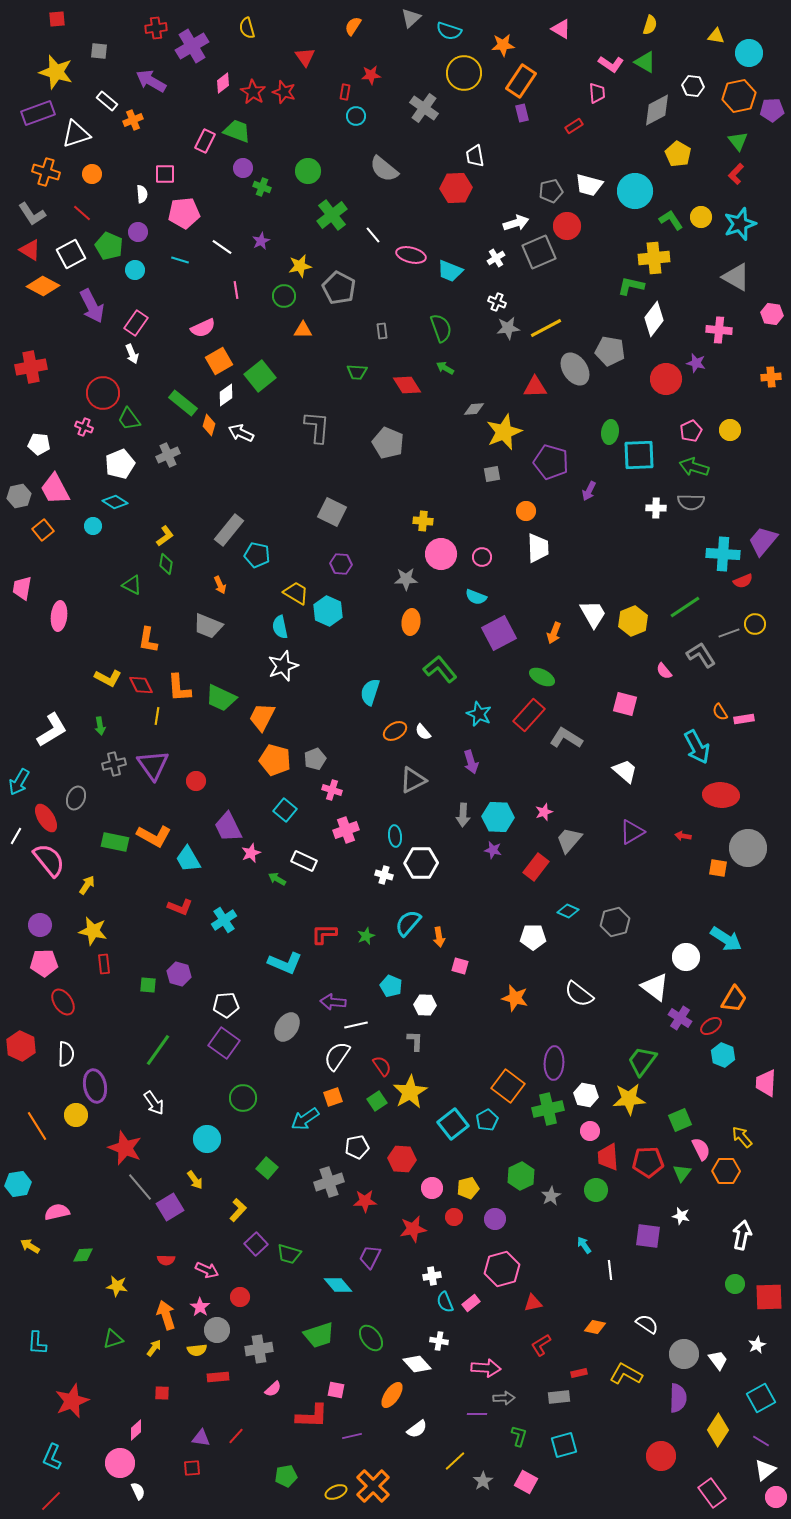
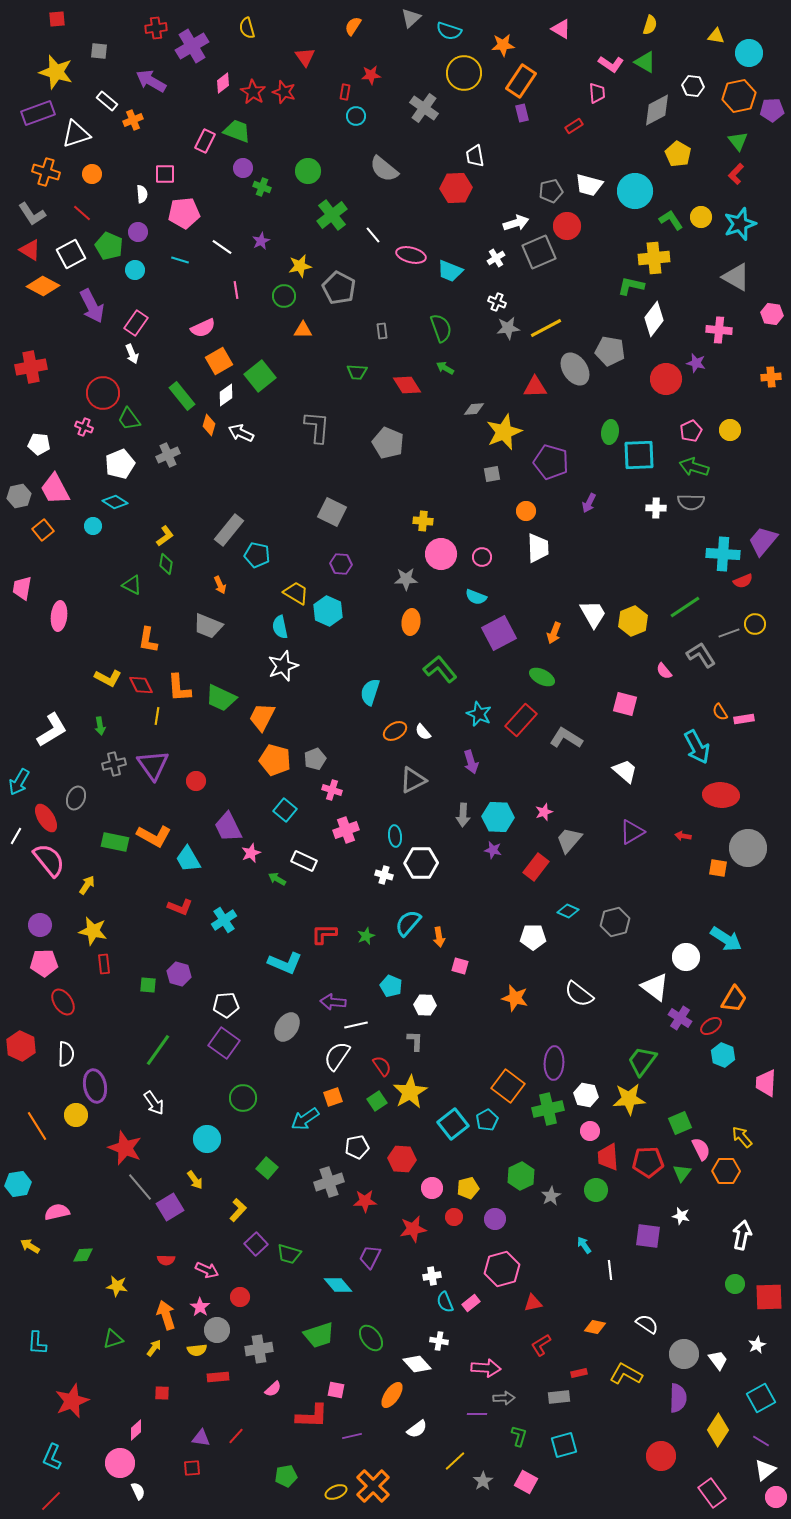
green rectangle at (183, 403): moved 1 px left, 7 px up; rotated 12 degrees clockwise
purple arrow at (589, 491): moved 12 px down
red rectangle at (529, 715): moved 8 px left, 5 px down
green square at (680, 1120): moved 3 px down
